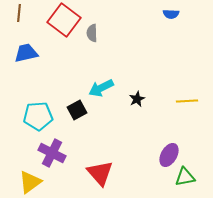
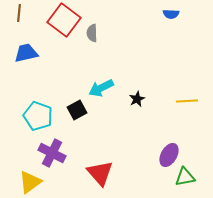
cyan pentagon: rotated 24 degrees clockwise
